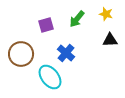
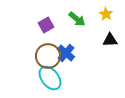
yellow star: rotated 16 degrees clockwise
green arrow: rotated 90 degrees counterclockwise
purple square: rotated 14 degrees counterclockwise
brown circle: moved 27 px right, 2 px down
cyan ellipse: moved 1 px down
